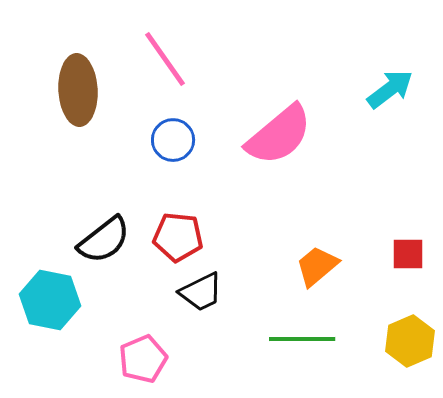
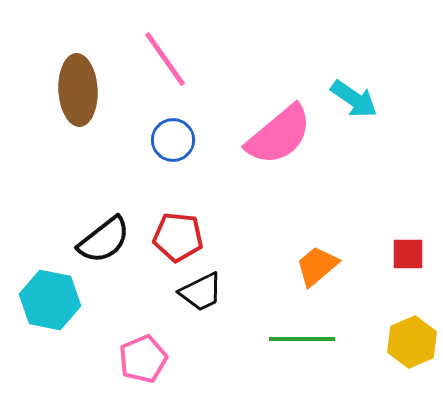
cyan arrow: moved 36 px left, 10 px down; rotated 72 degrees clockwise
yellow hexagon: moved 2 px right, 1 px down
